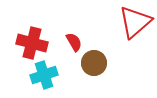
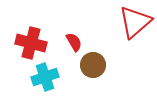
red cross: moved 1 px left
brown circle: moved 1 px left, 2 px down
cyan cross: moved 1 px right, 2 px down
